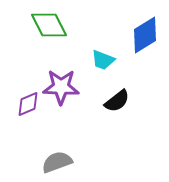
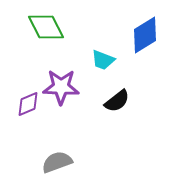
green diamond: moved 3 px left, 2 px down
